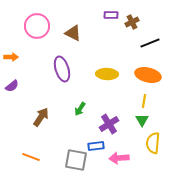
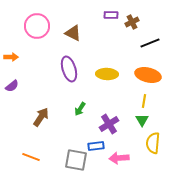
purple ellipse: moved 7 px right
